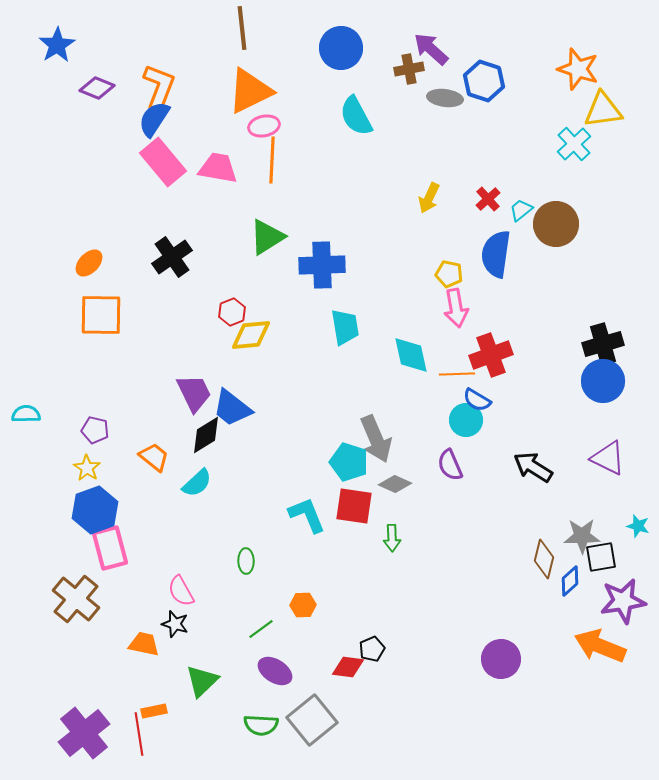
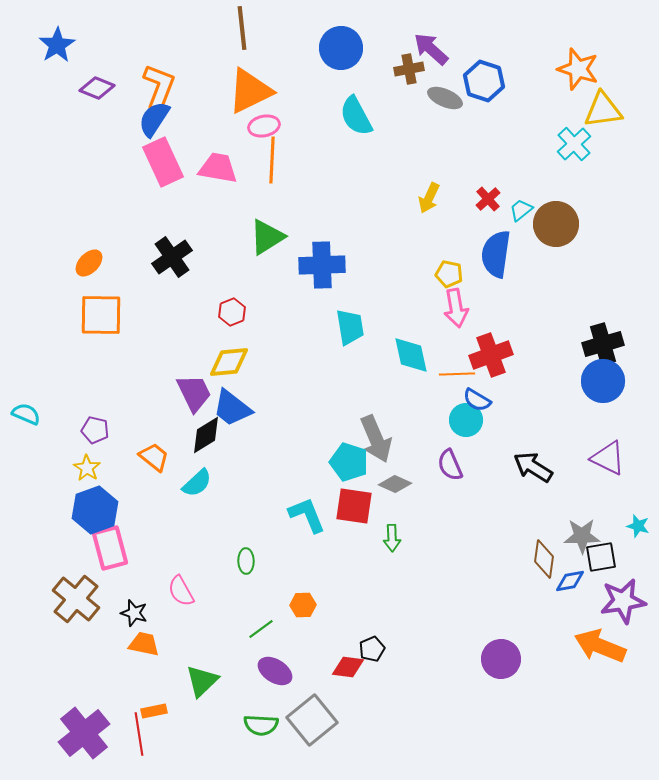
gray ellipse at (445, 98): rotated 16 degrees clockwise
pink rectangle at (163, 162): rotated 15 degrees clockwise
cyan trapezoid at (345, 327): moved 5 px right
yellow diamond at (251, 335): moved 22 px left, 27 px down
cyan semicircle at (26, 414): rotated 24 degrees clockwise
brown diamond at (544, 559): rotated 6 degrees counterclockwise
blue diamond at (570, 581): rotated 32 degrees clockwise
black star at (175, 624): moved 41 px left, 11 px up
